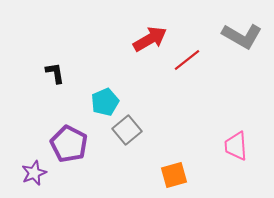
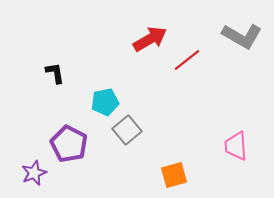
cyan pentagon: rotated 12 degrees clockwise
